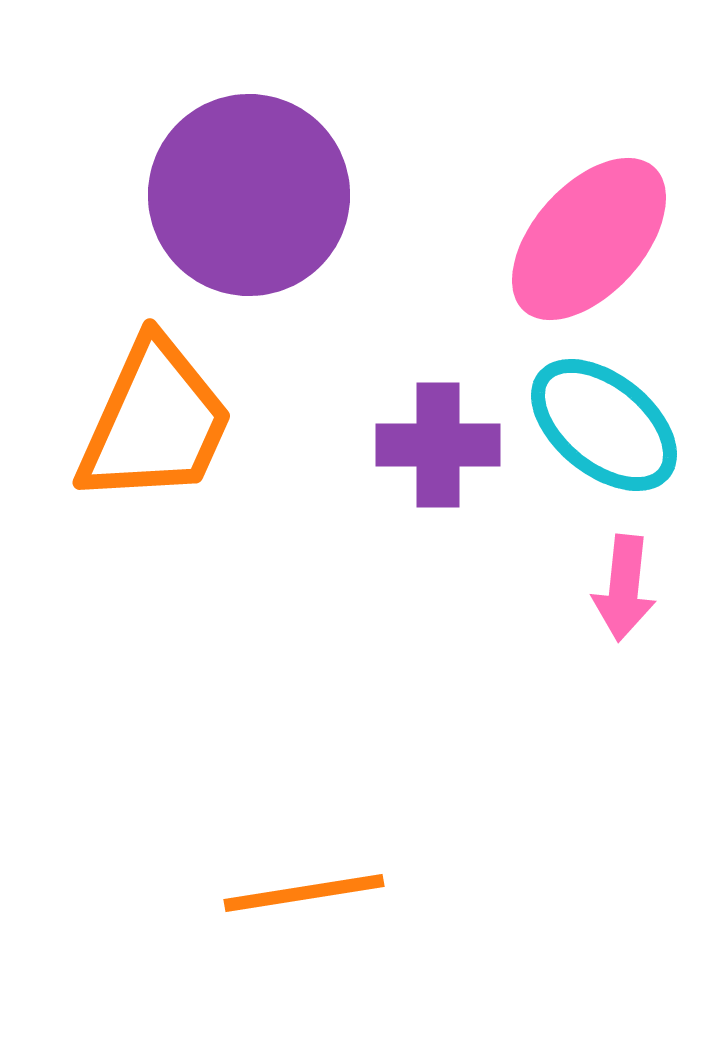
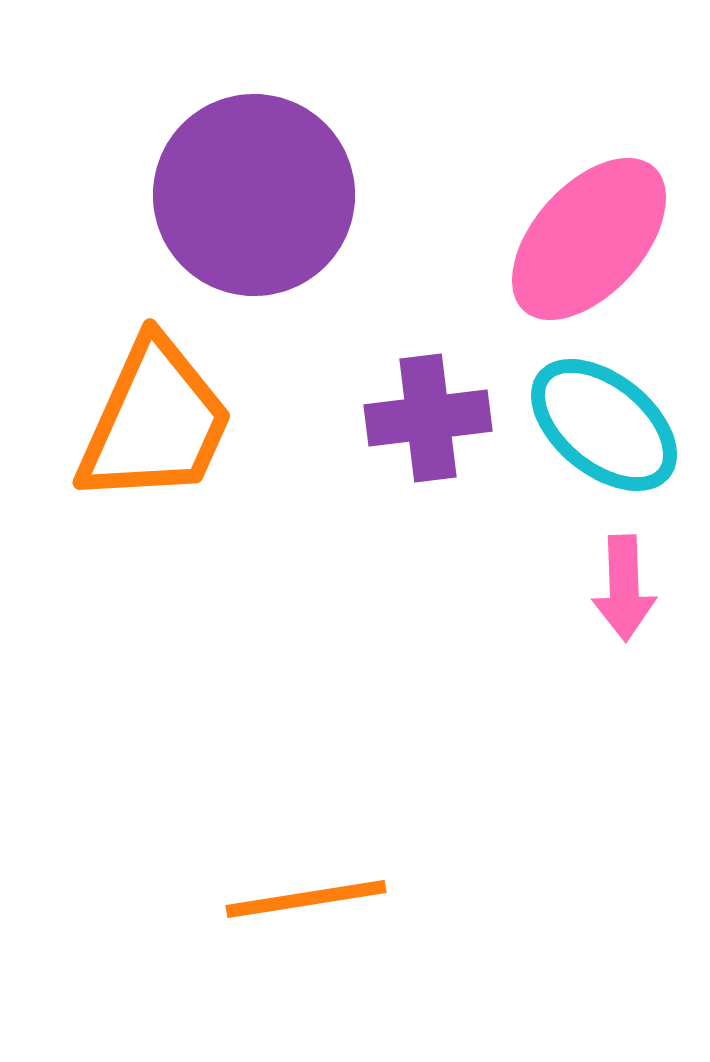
purple circle: moved 5 px right
purple cross: moved 10 px left, 27 px up; rotated 7 degrees counterclockwise
pink arrow: rotated 8 degrees counterclockwise
orange line: moved 2 px right, 6 px down
